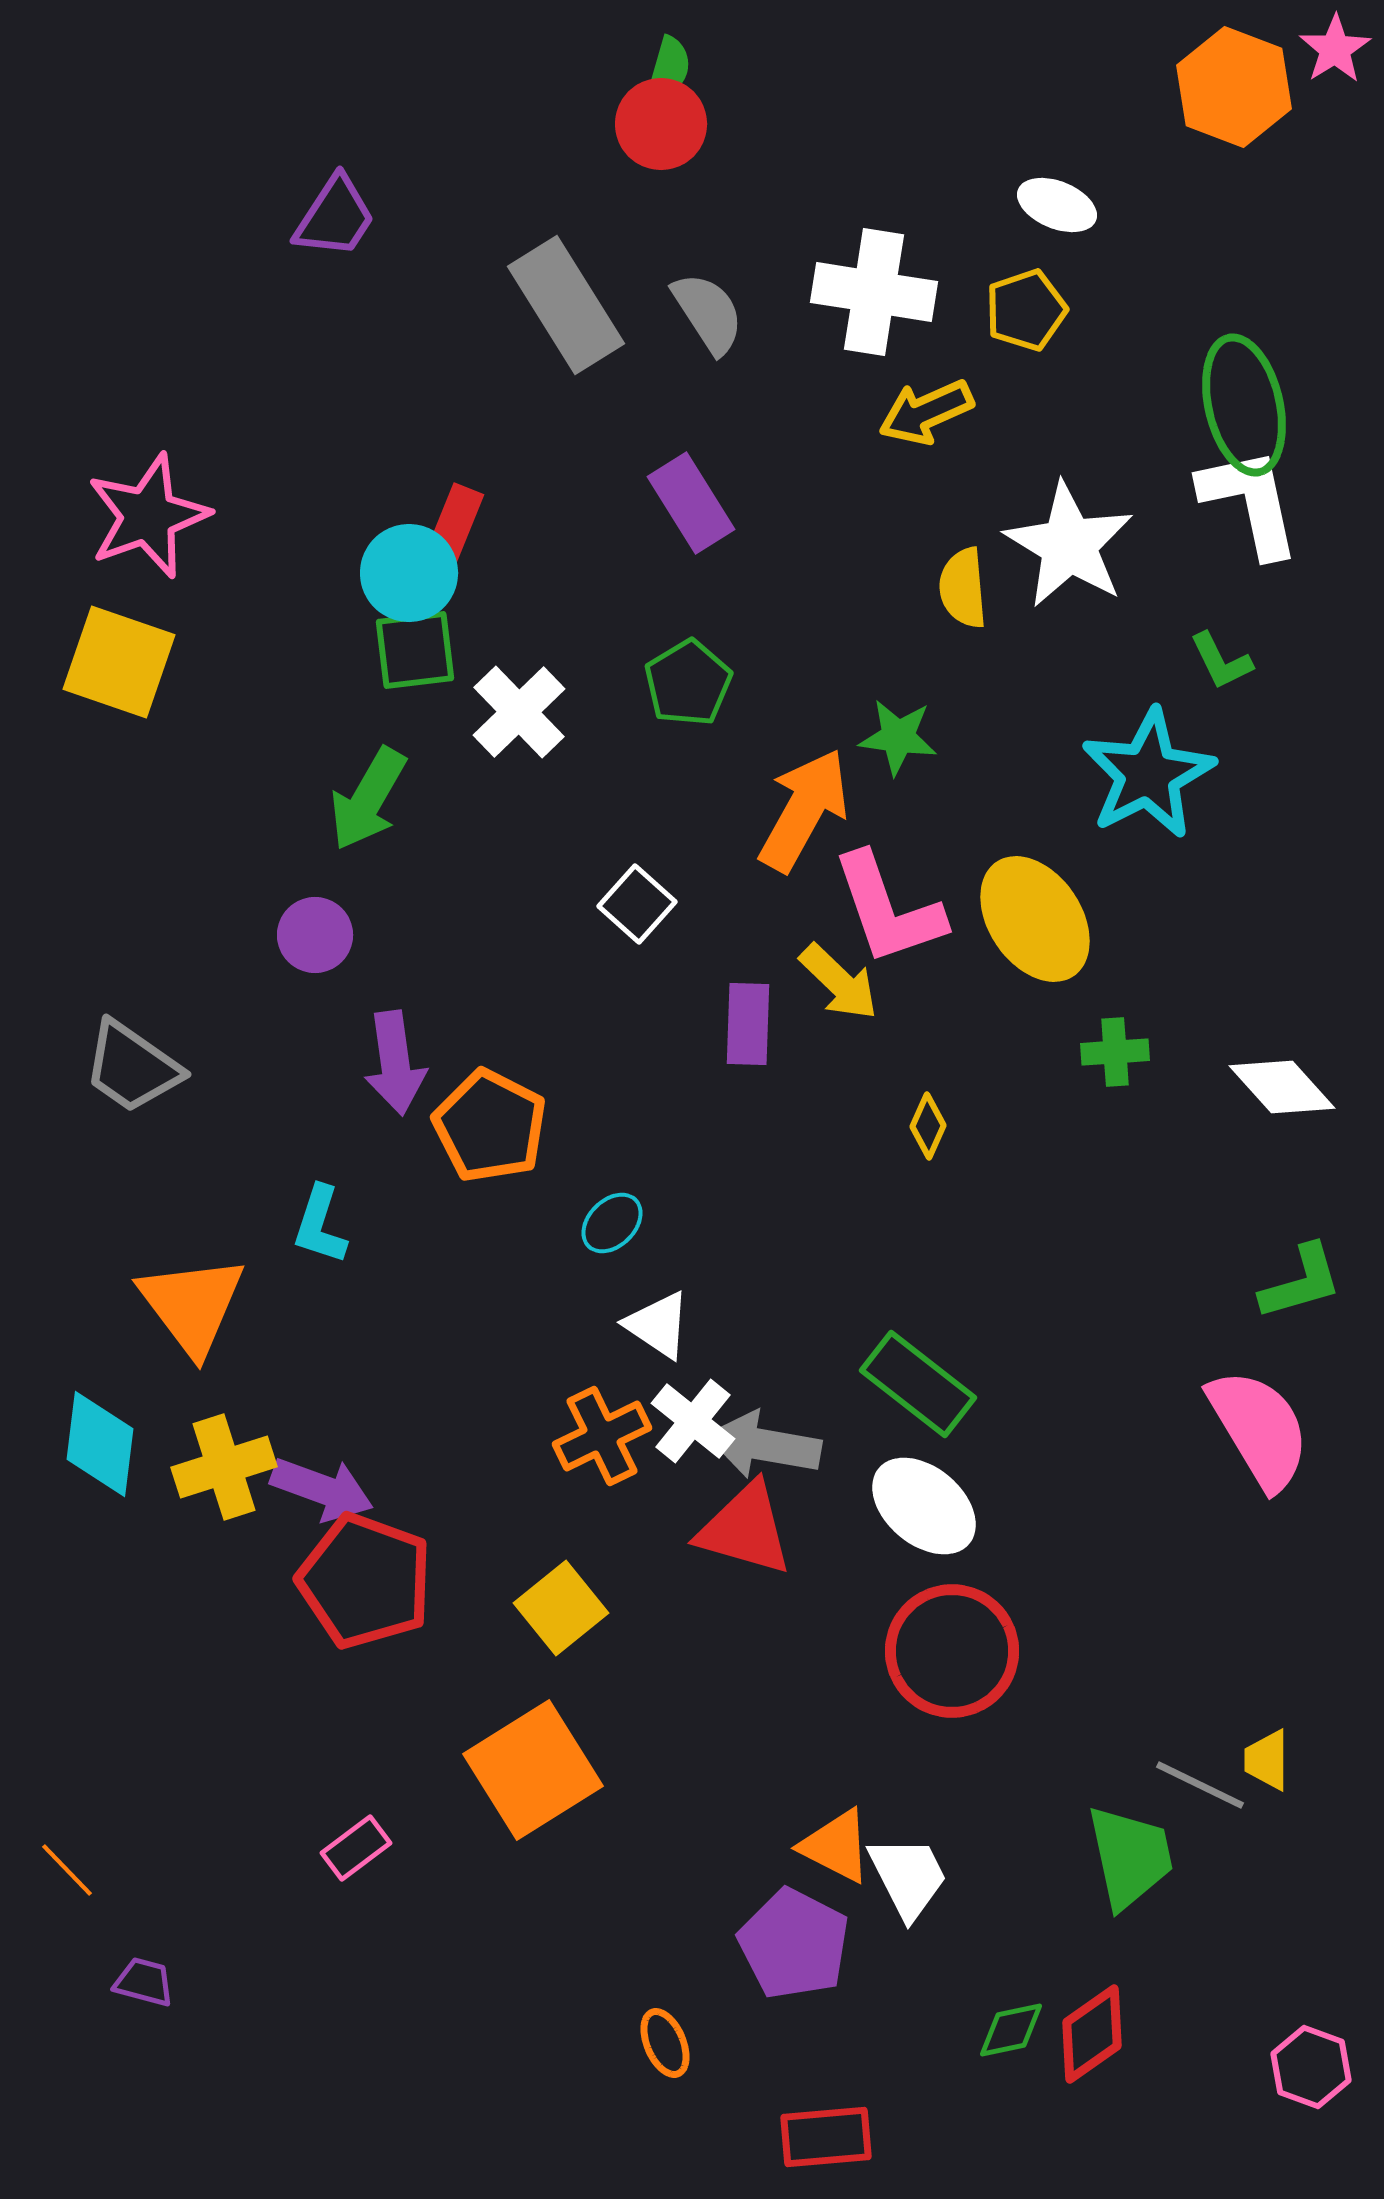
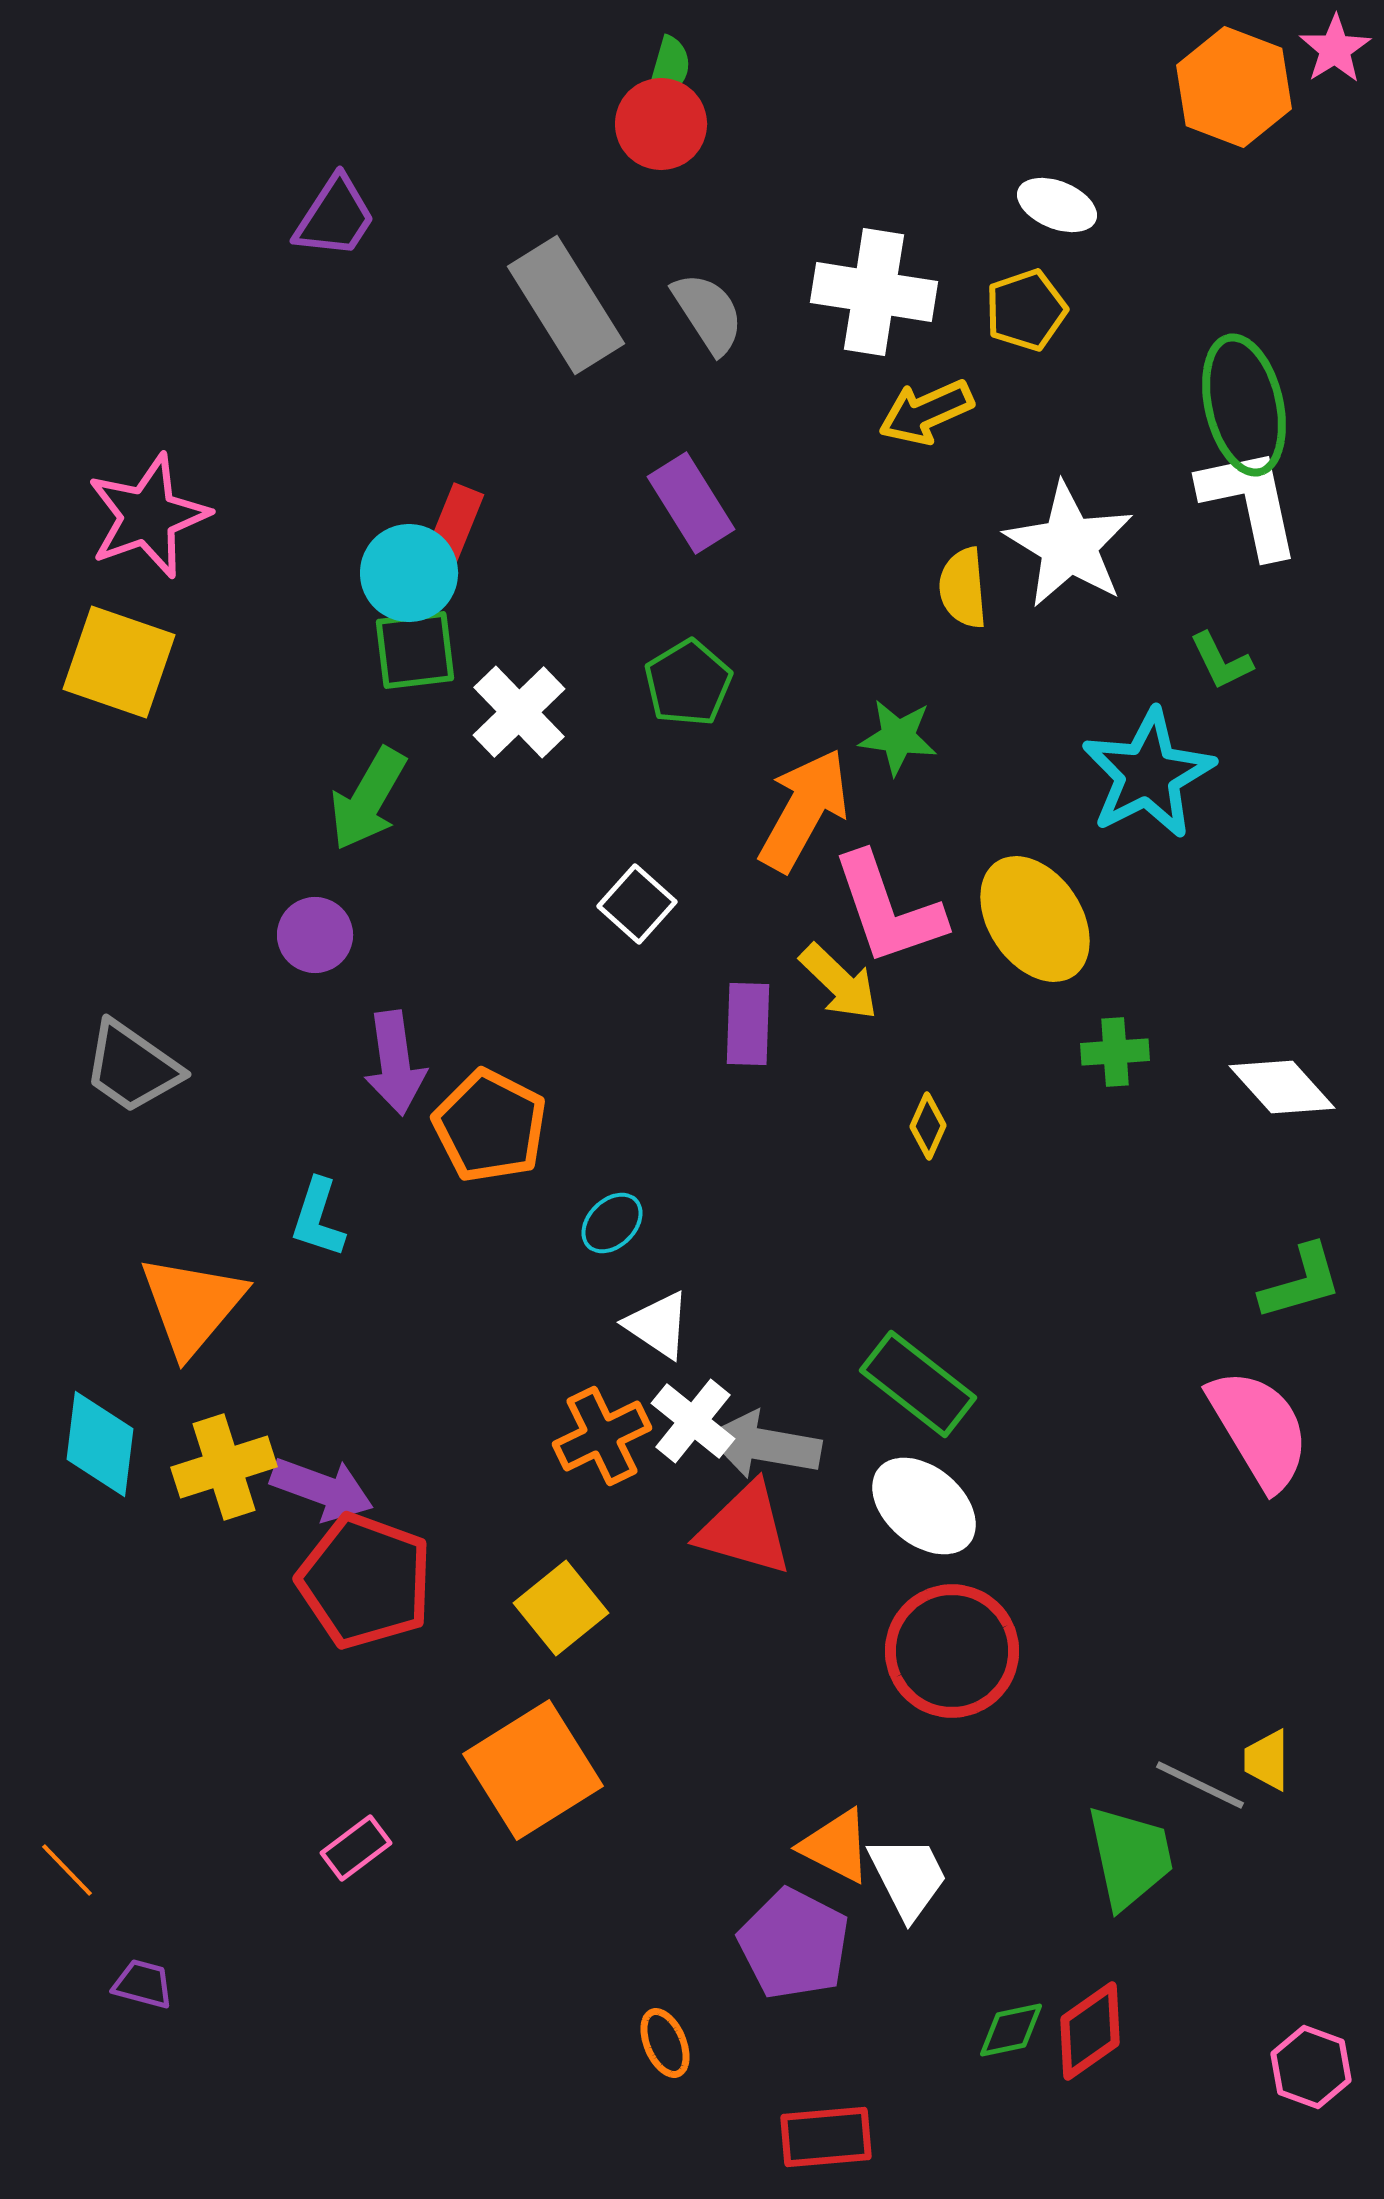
cyan L-shape at (320, 1225): moved 2 px left, 7 px up
orange triangle at (192, 1305): rotated 17 degrees clockwise
purple trapezoid at (144, 1982): moved 1 px left, 2 px down
red diamond at (1092, 2034): moved 2 px left, 3 px up
